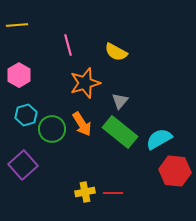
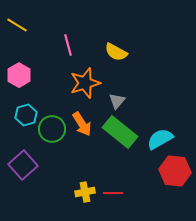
yellow line: rotated 35 degrees clockwise
gray triangle: moved 3 px left
cyan semicircle: moved 1 px right
